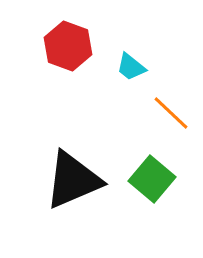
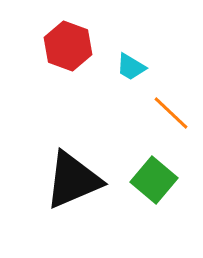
cyan trapezoid: rotated 8 degrees counterclockwise
green square: moved 2 px right, 1 px down
